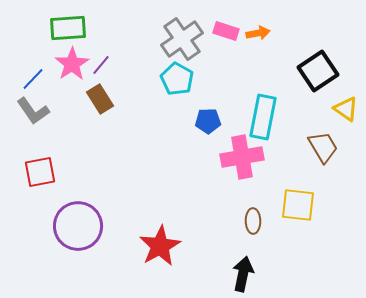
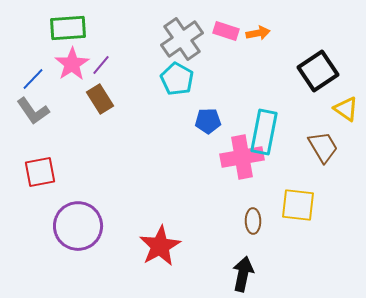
cyan rectangle: moved 1 px right, 15 px down
